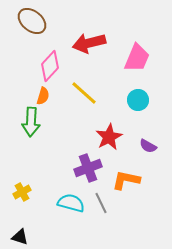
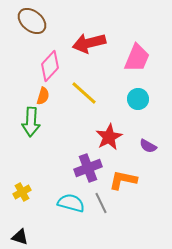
cyan circle: moved 1 px up
orange L-shape: moved 3 px left
